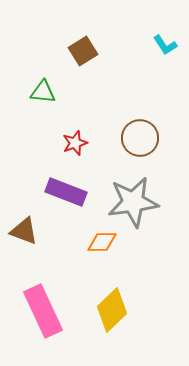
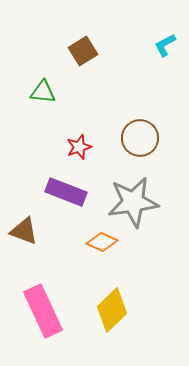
cyan L-shape: rotated 95 degrees clockwise
red star: moved 4 px right, 4 px down
orange diamond: rotated 24 degrees clockwise
